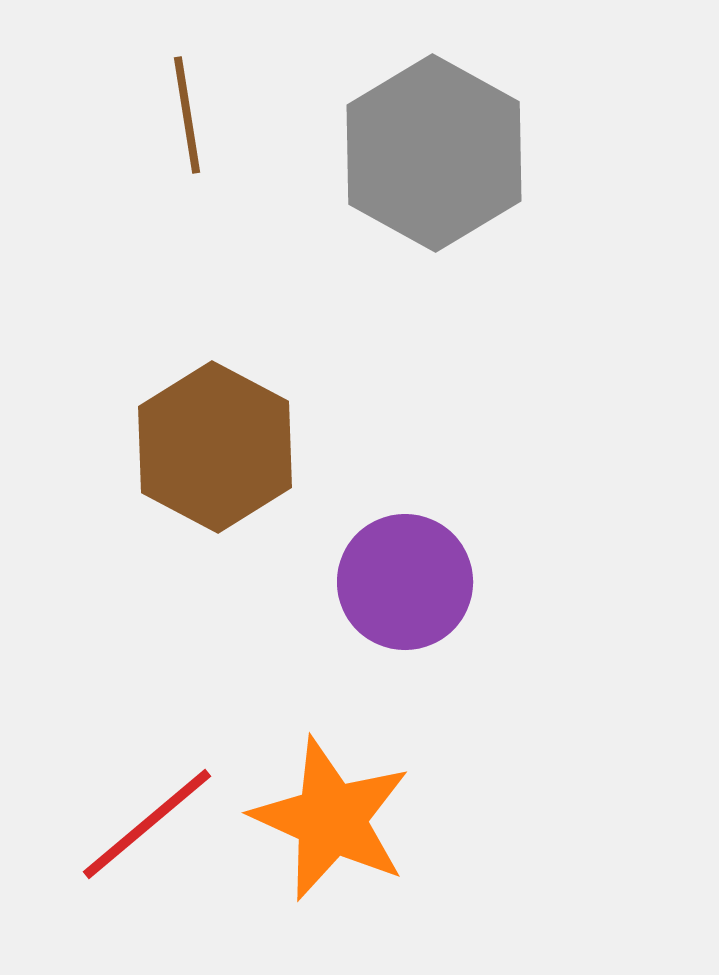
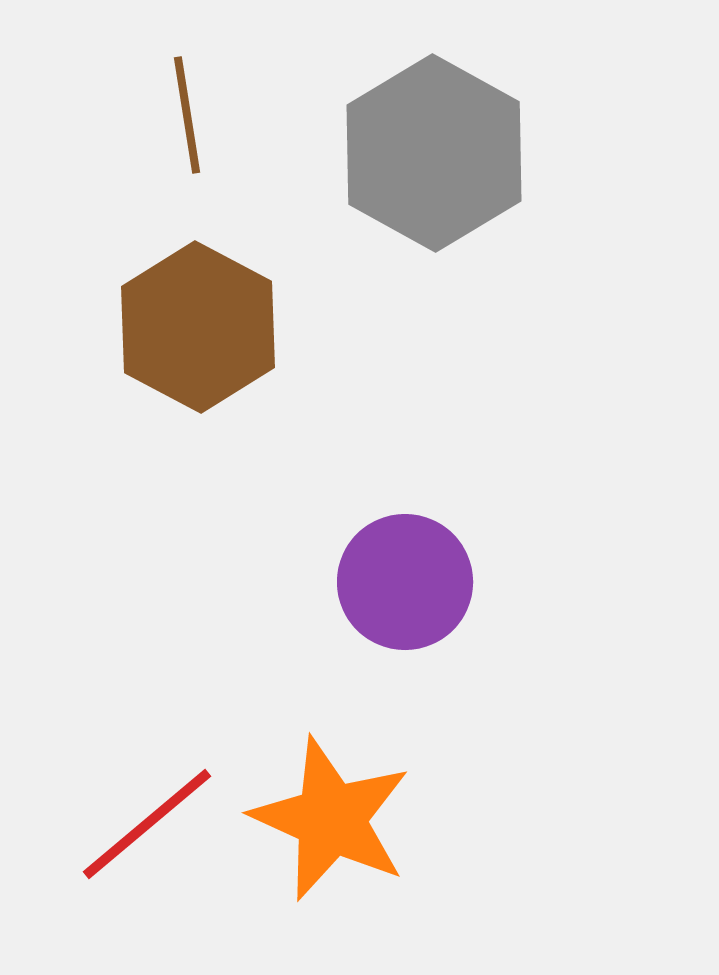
brown hexagon: moved 17 px left, 120 px up
